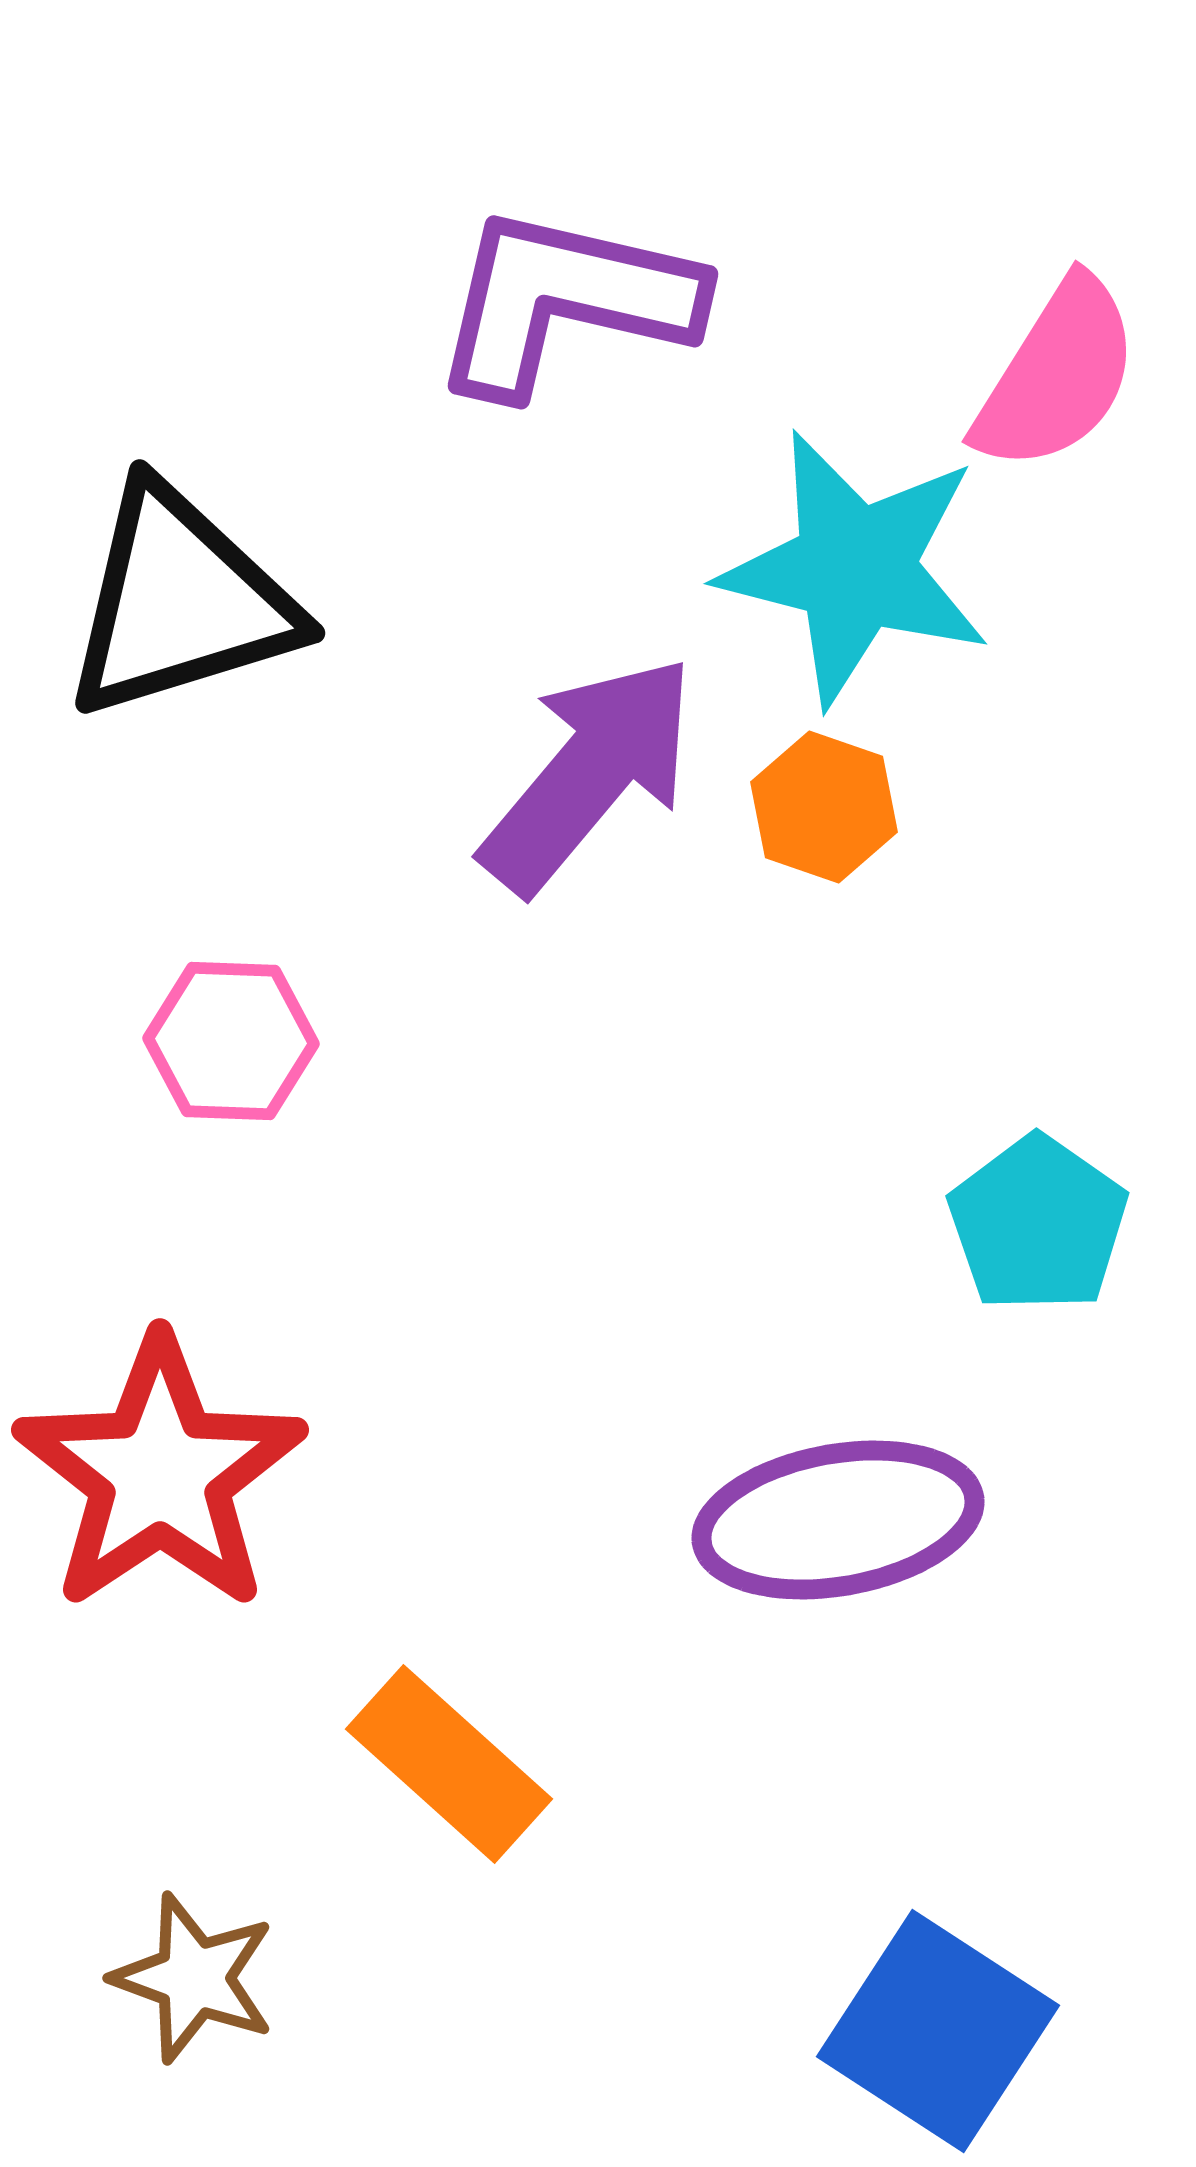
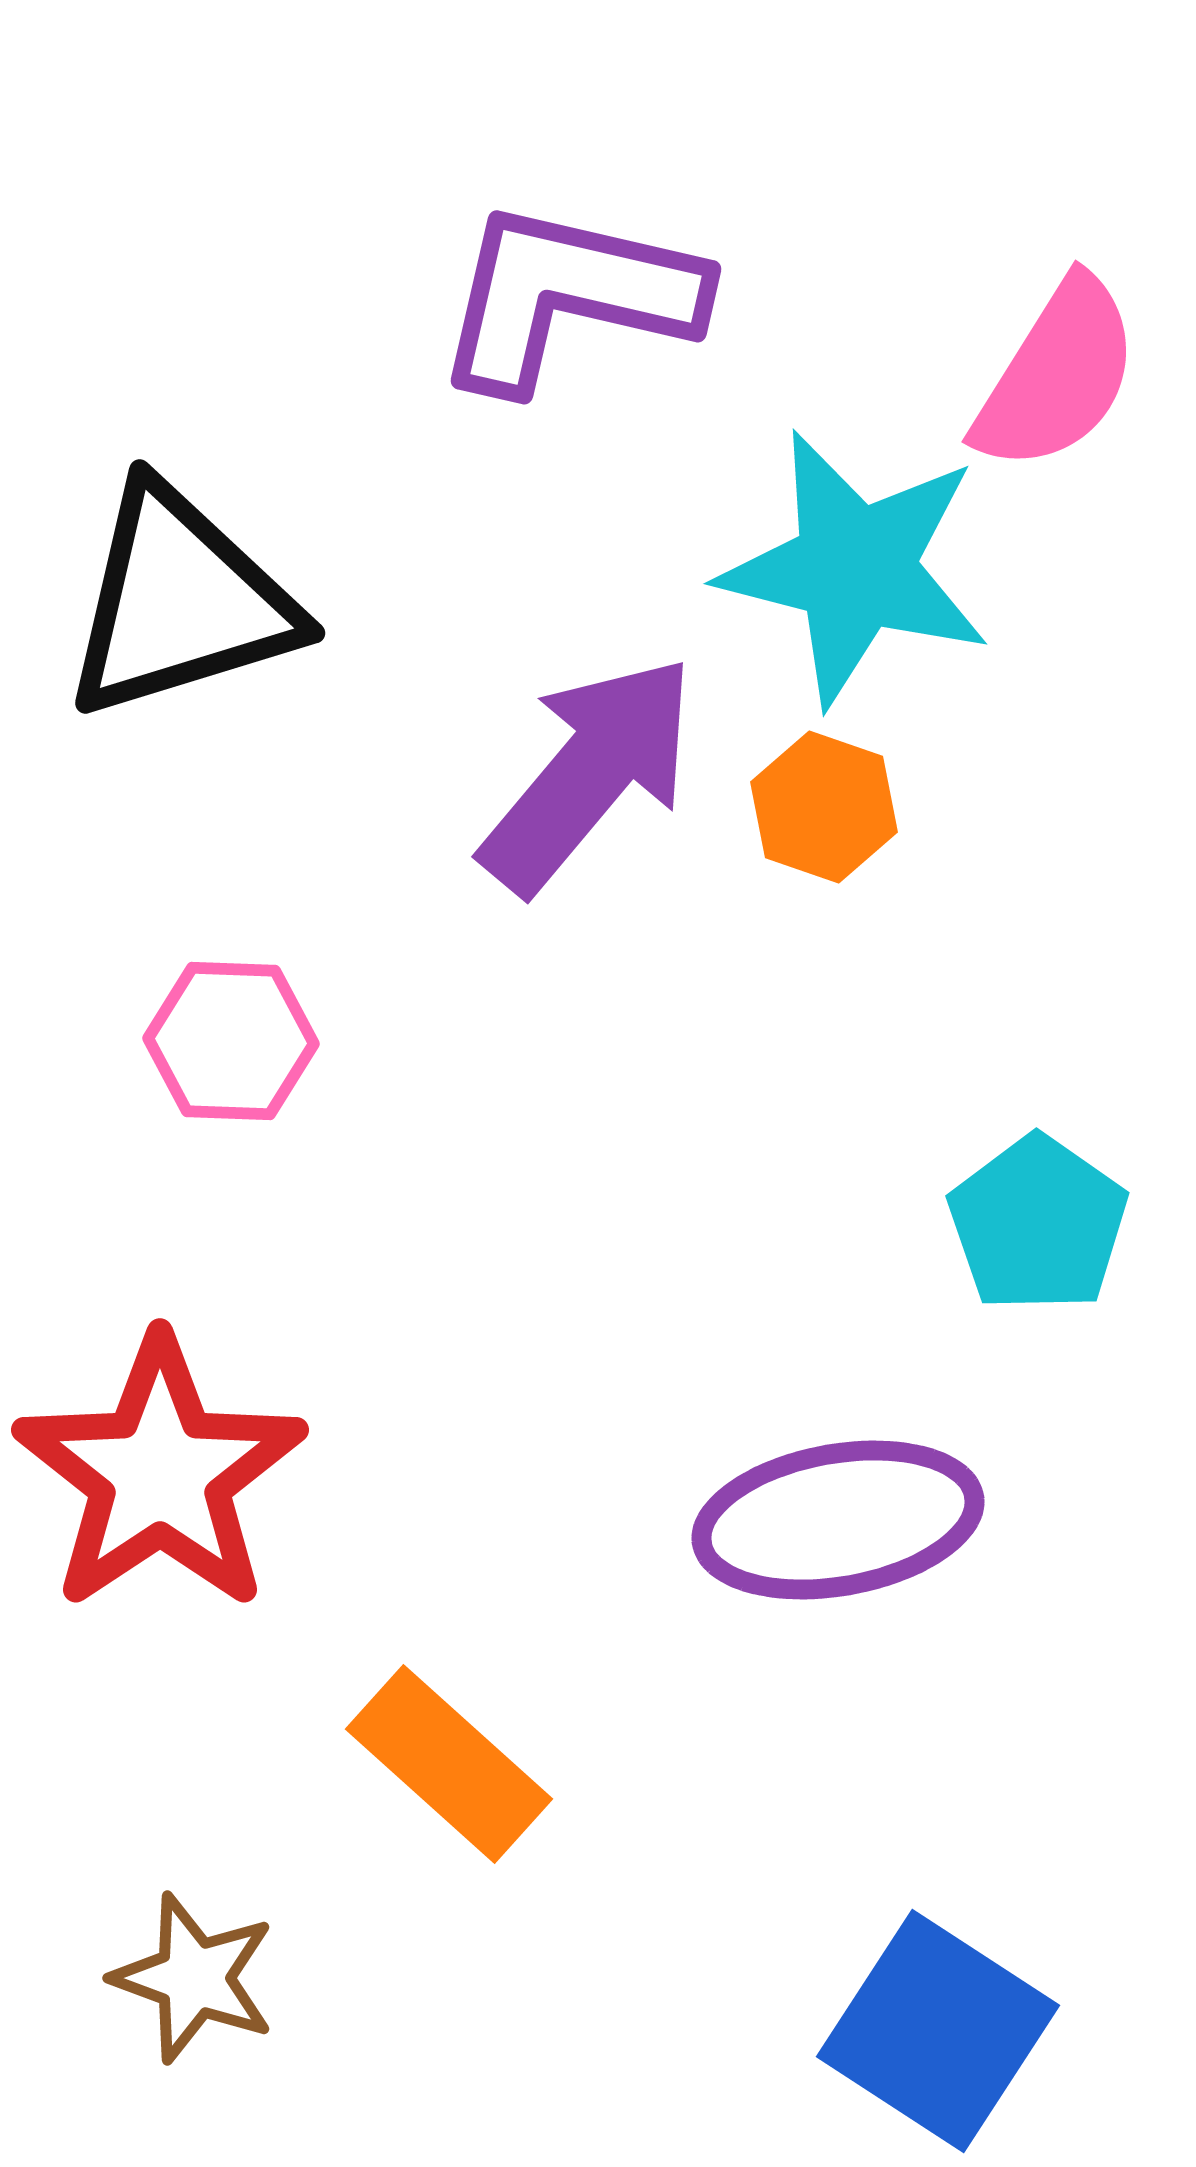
purple L-shape: moved 3 px right, 5 px up
